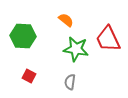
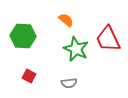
green star: rotated 15 degrees clockwise
gray semicircle: moved 1 px left, 1 px down; rotated 105 degrees counterclockwise
